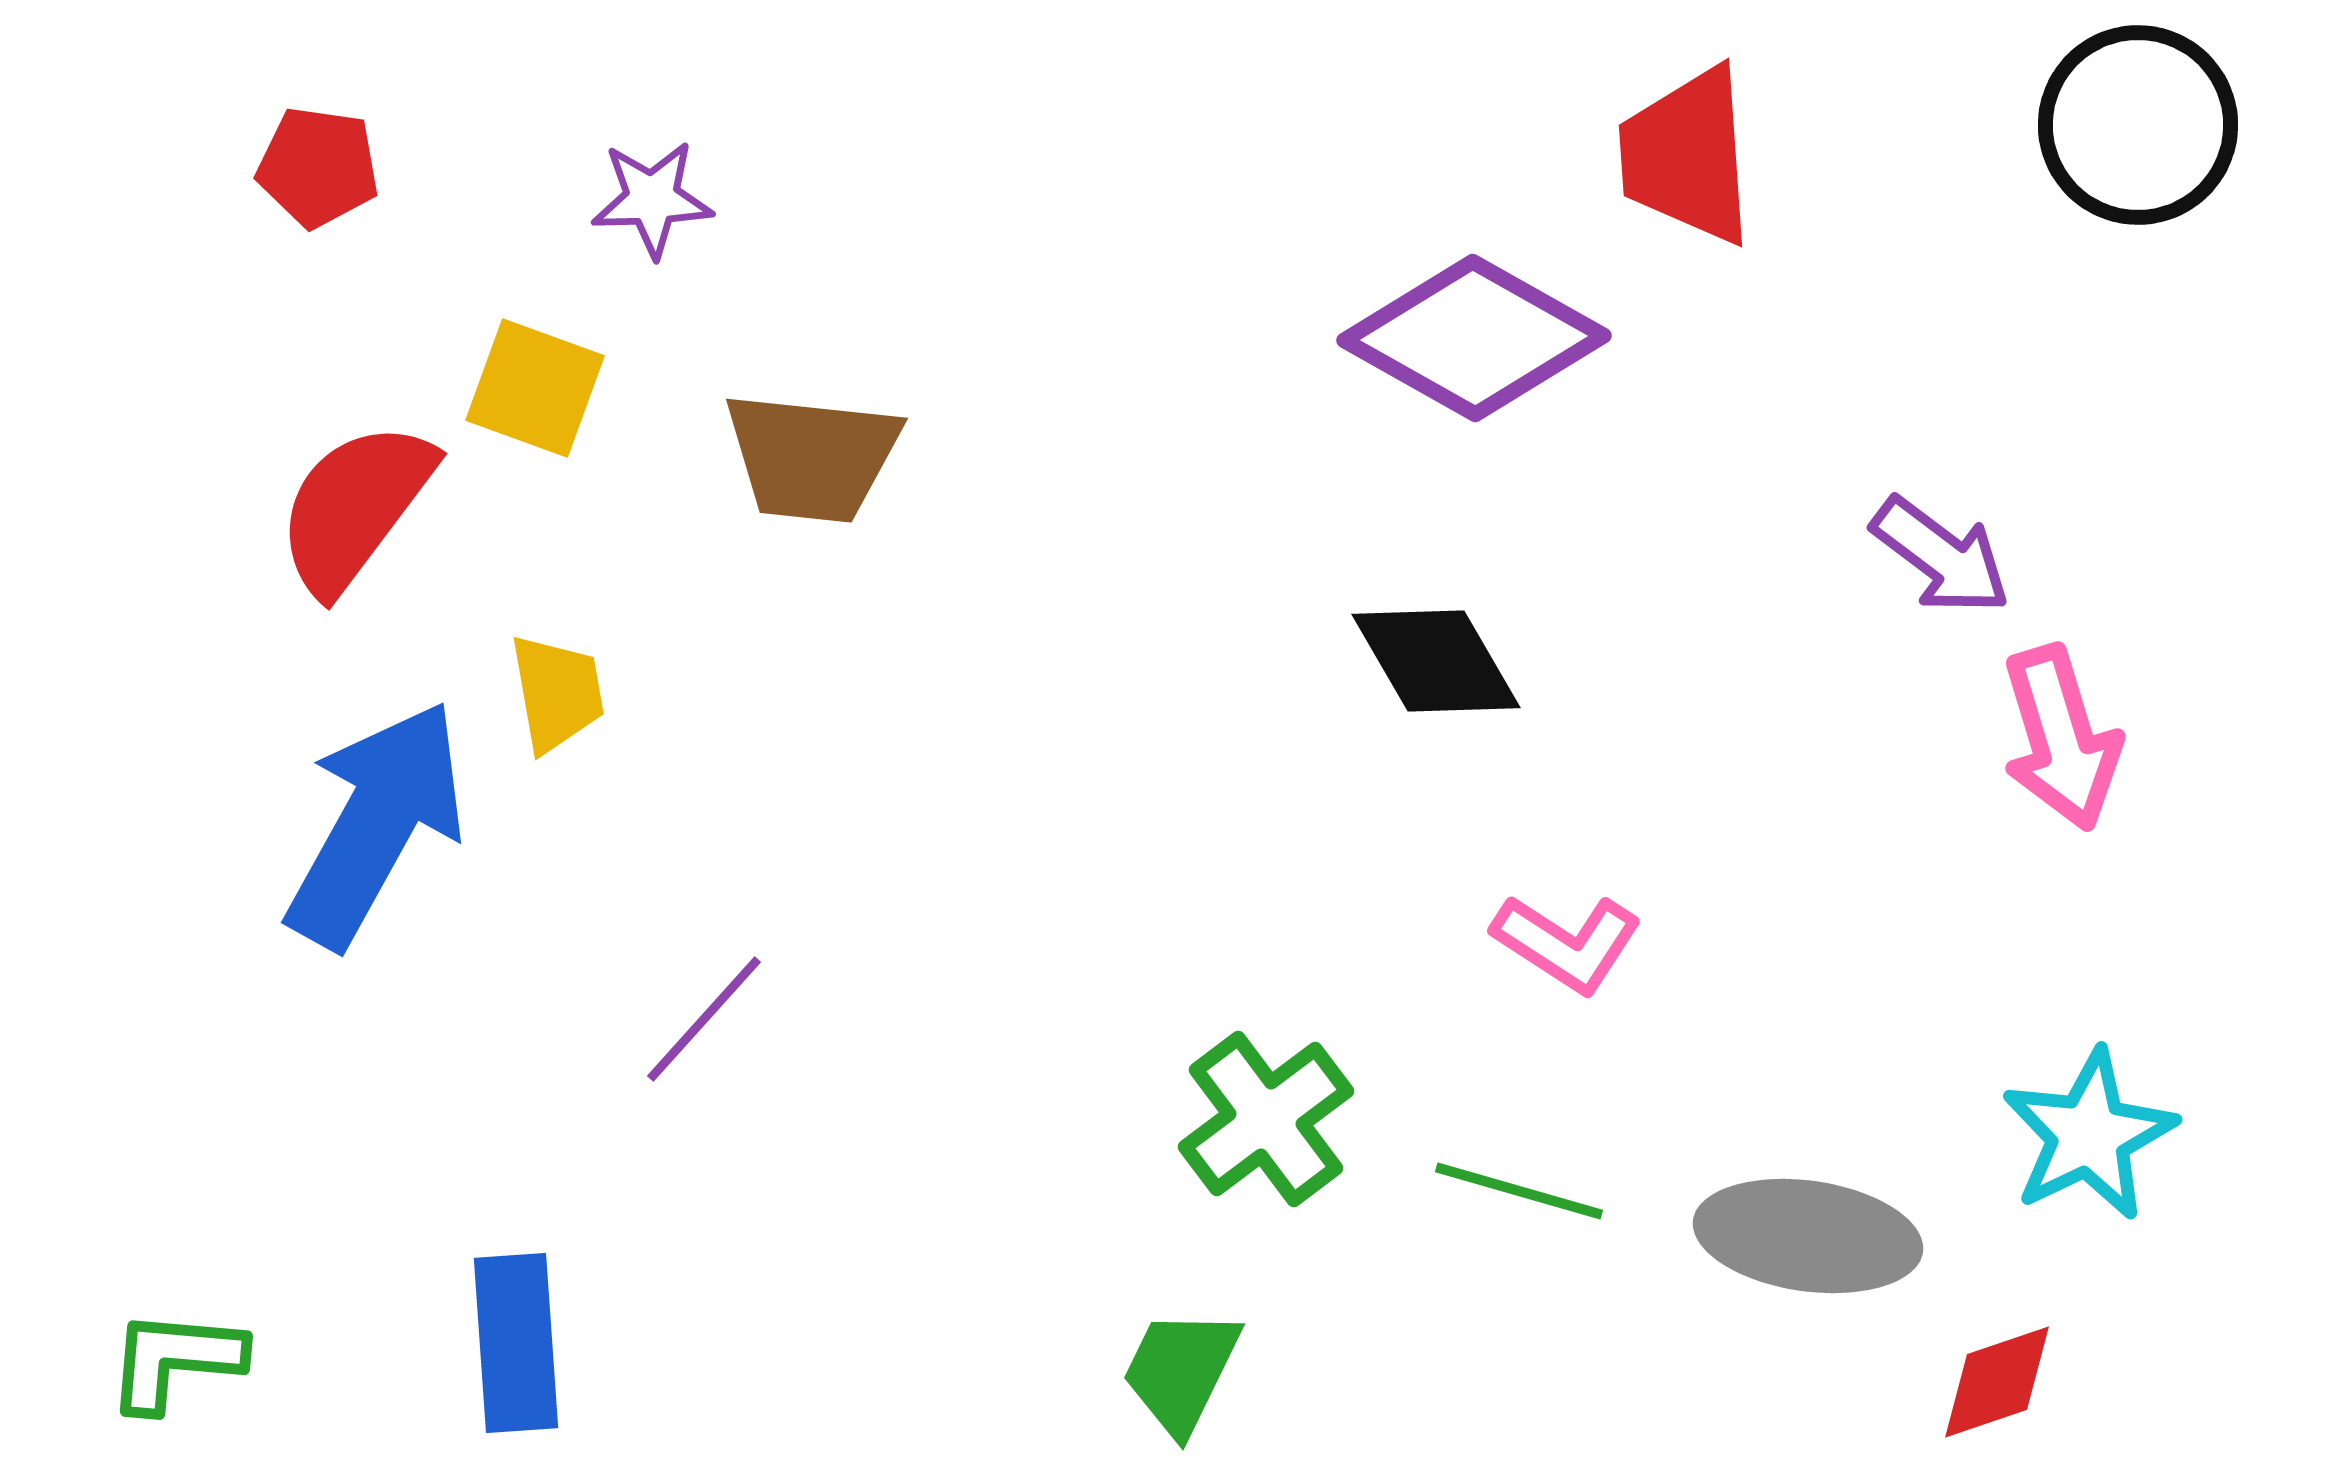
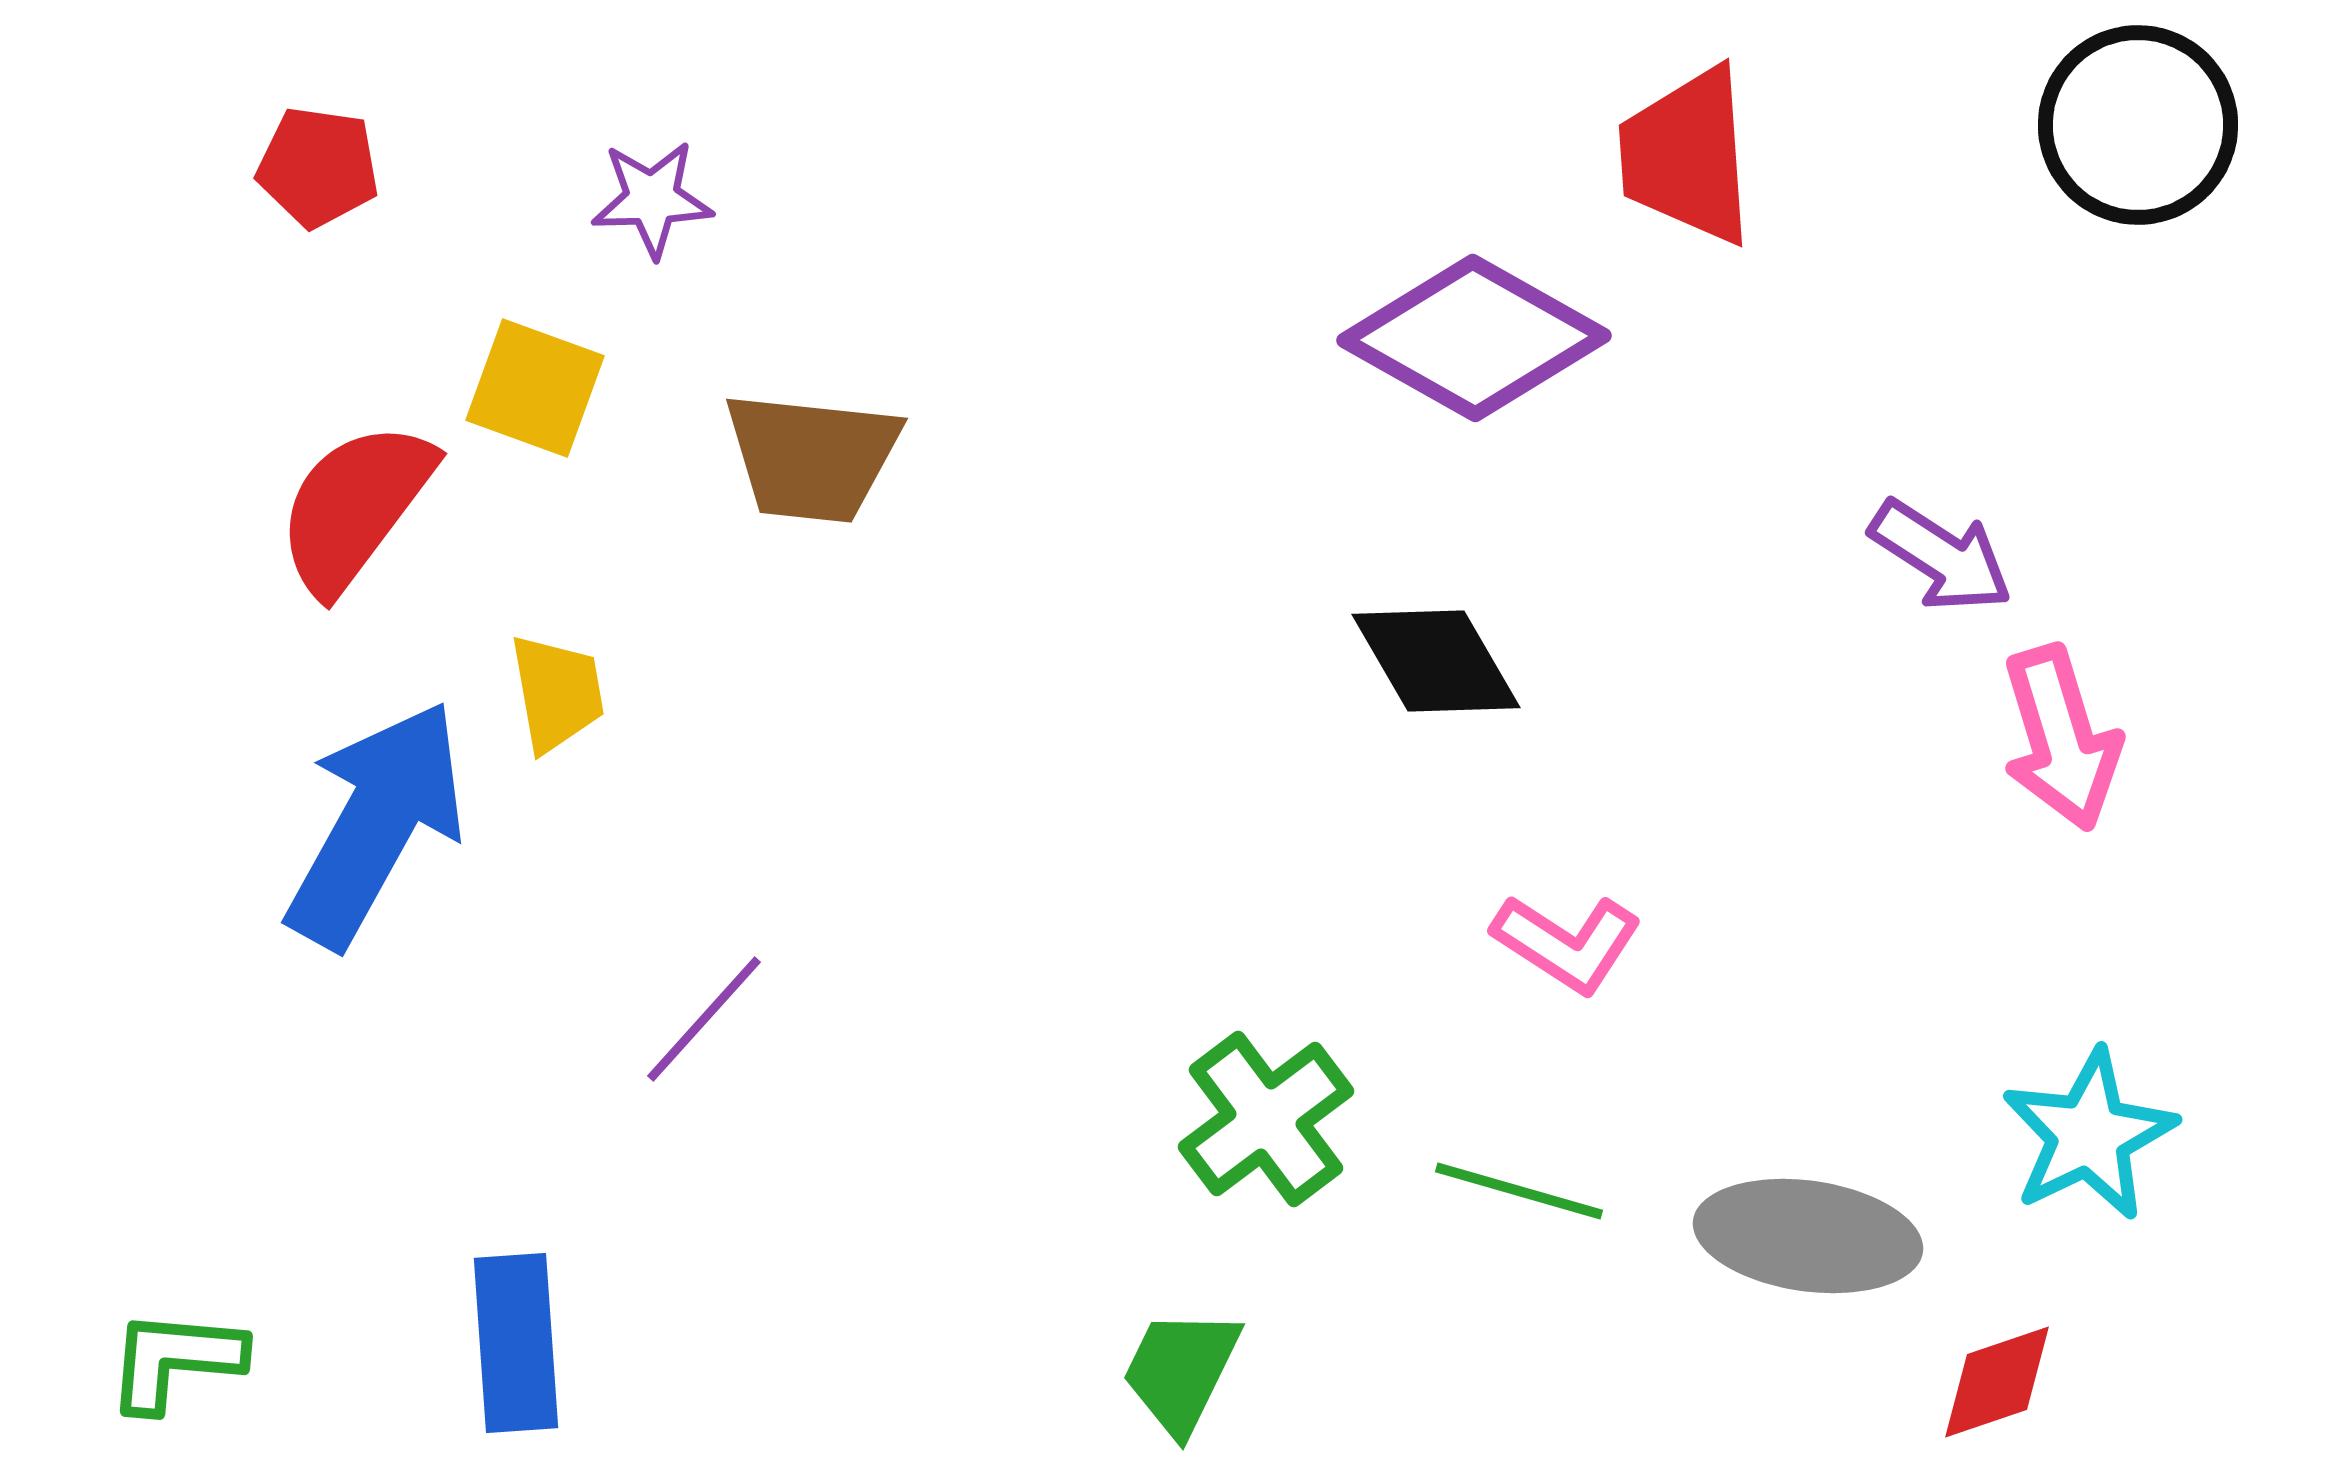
purple arrow: rotated 4 degrees counterclockwise
